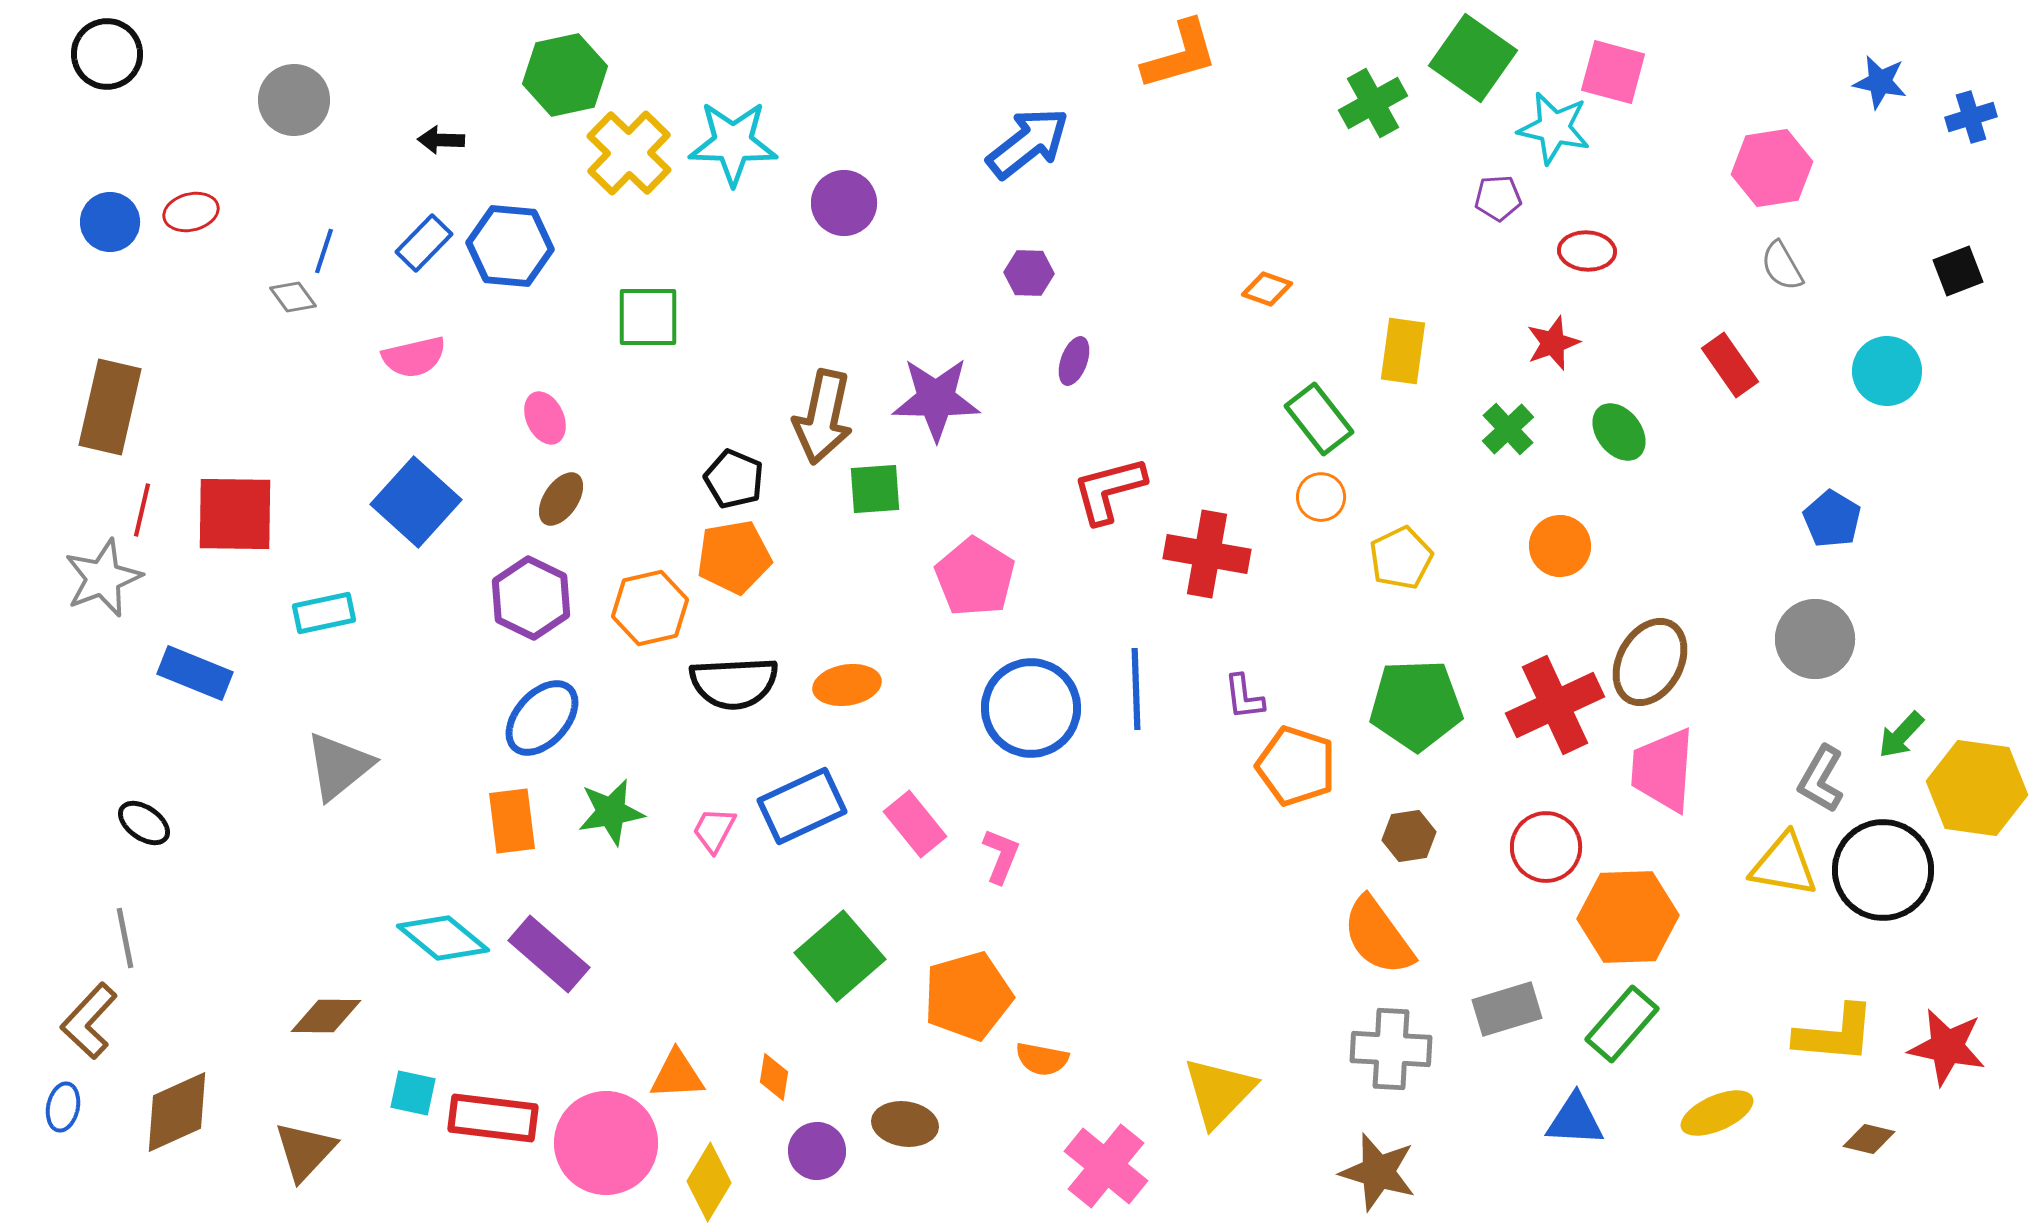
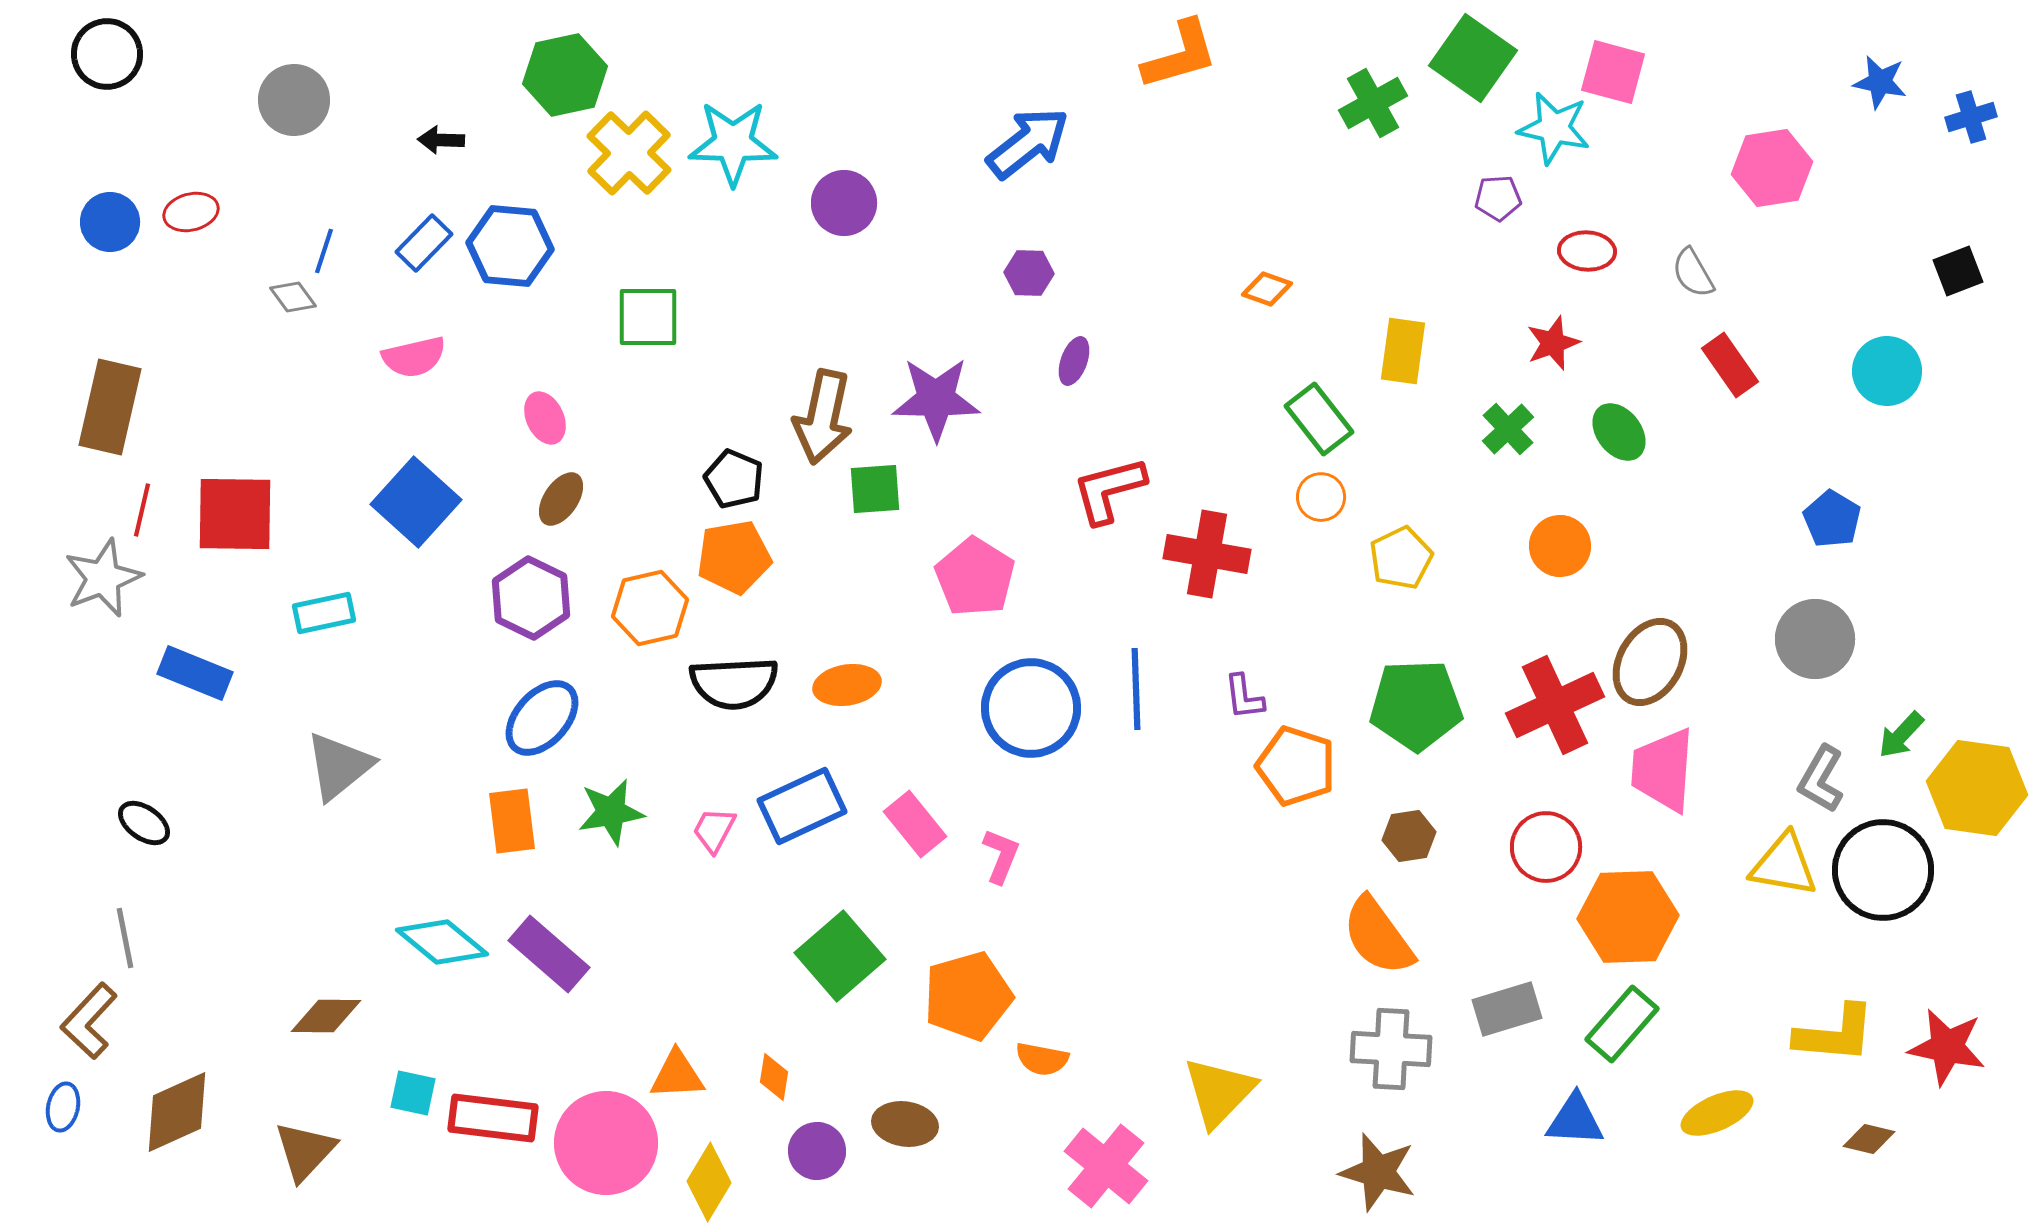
gray semicircle at (1782, 266): moved 89 px left, 7 px down
cyan diamond at (443, 938): moved 1 px left, 4 px down
